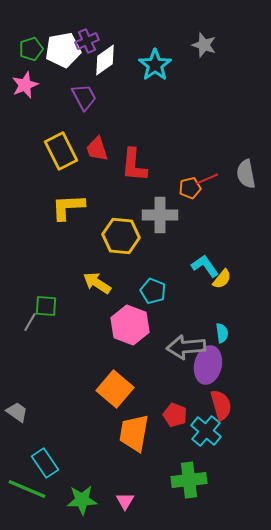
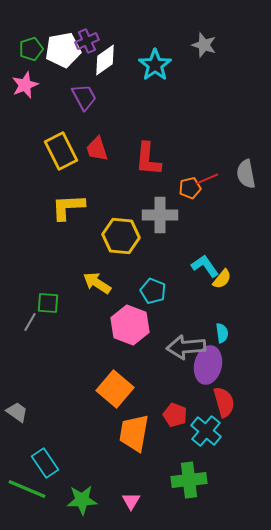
red L-shape: moved 14 px right, 6 px up
green square: moved 2 px right, 3 px up
red semicircle: moved 3 px right, 3 px up
pink triangle: moved 6 px right
